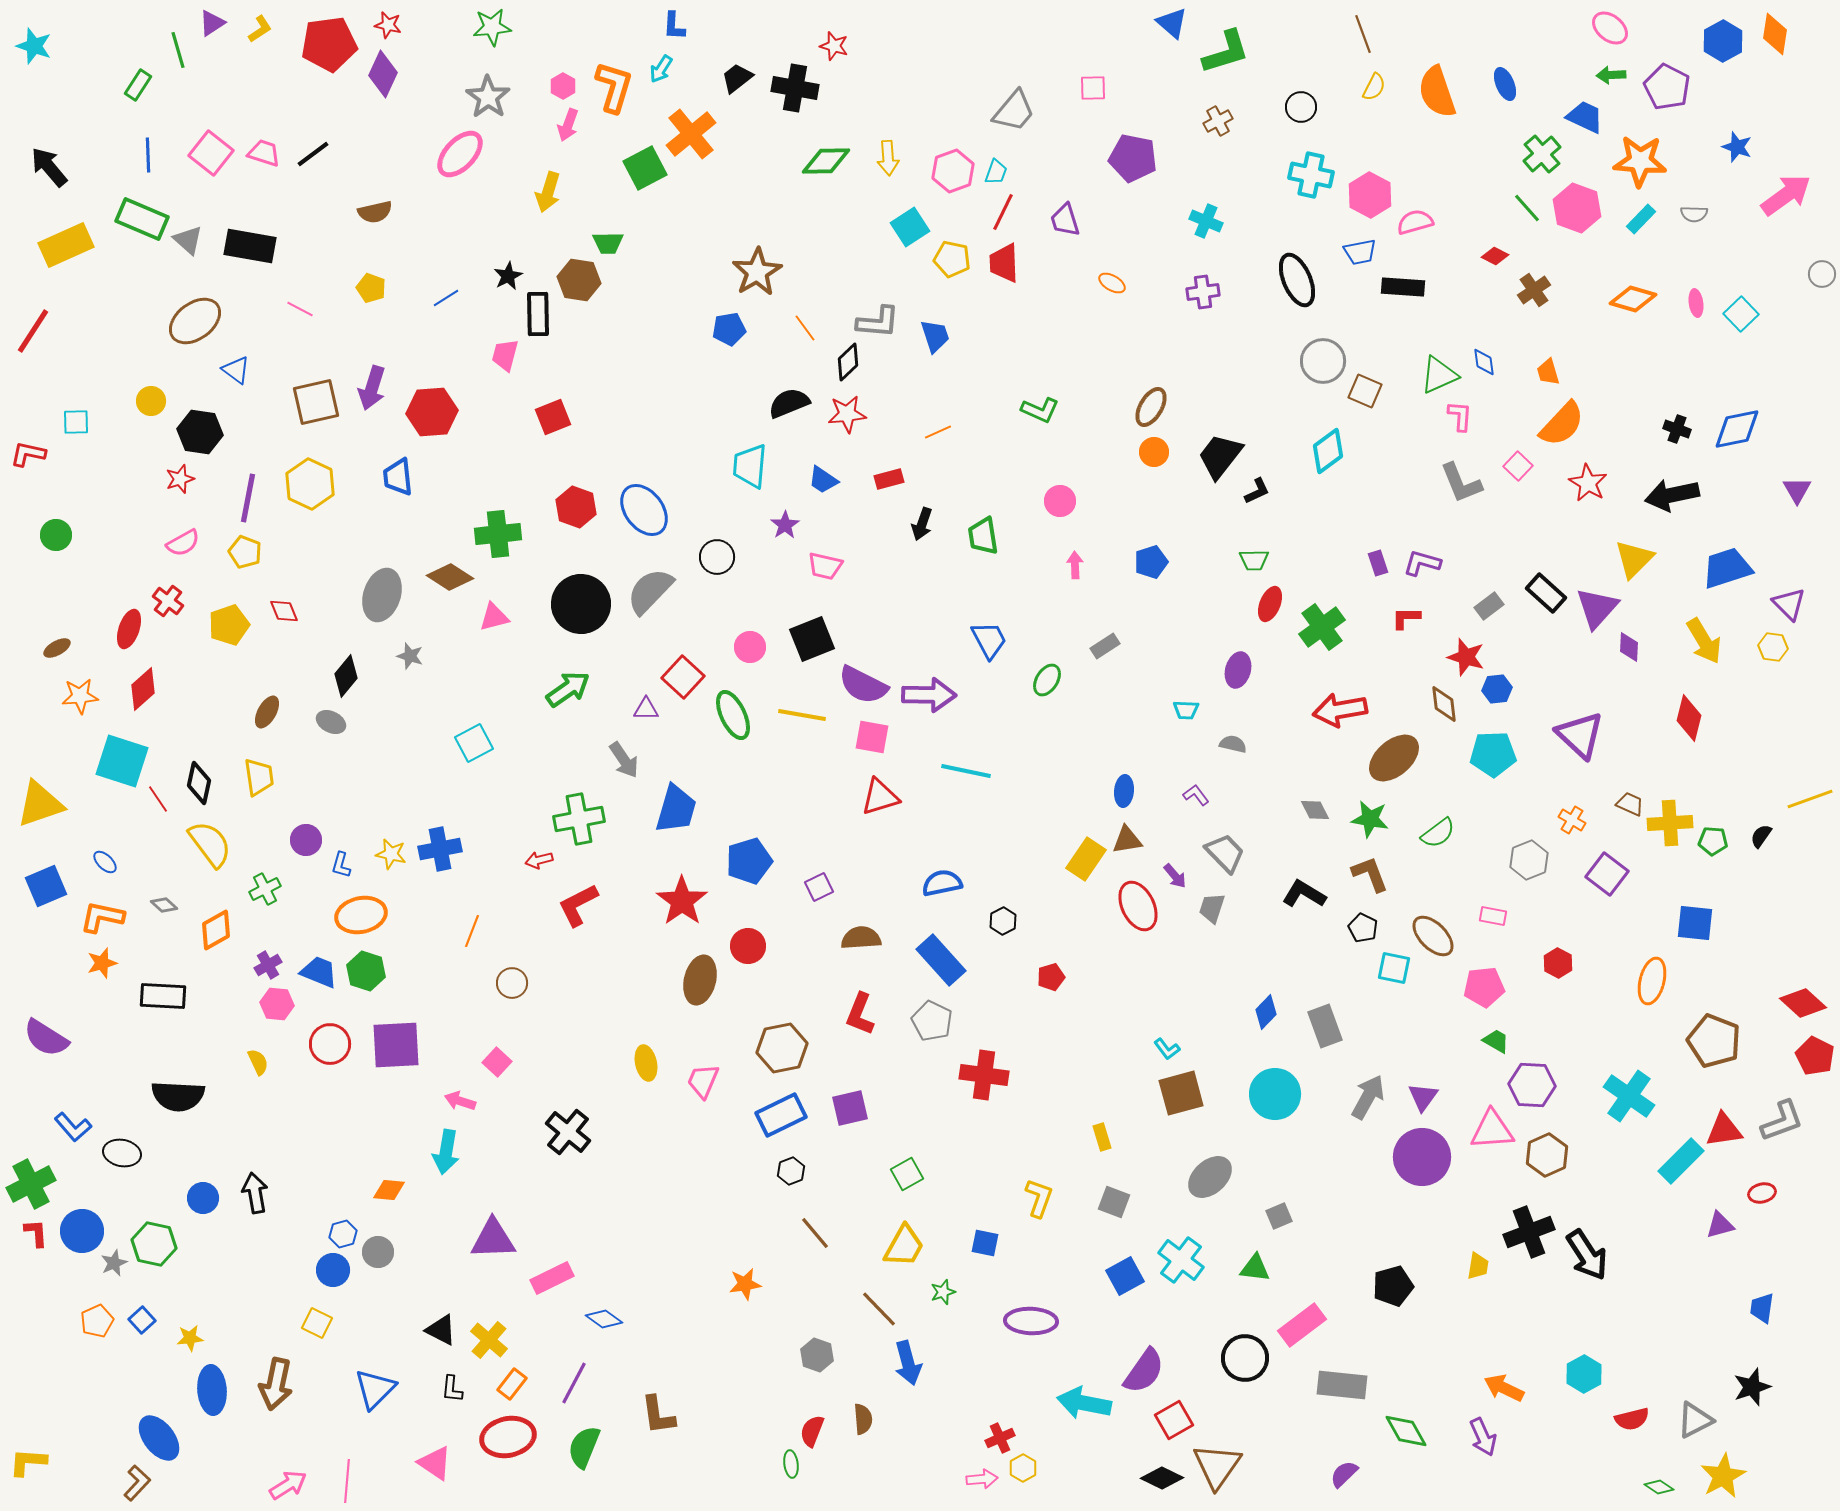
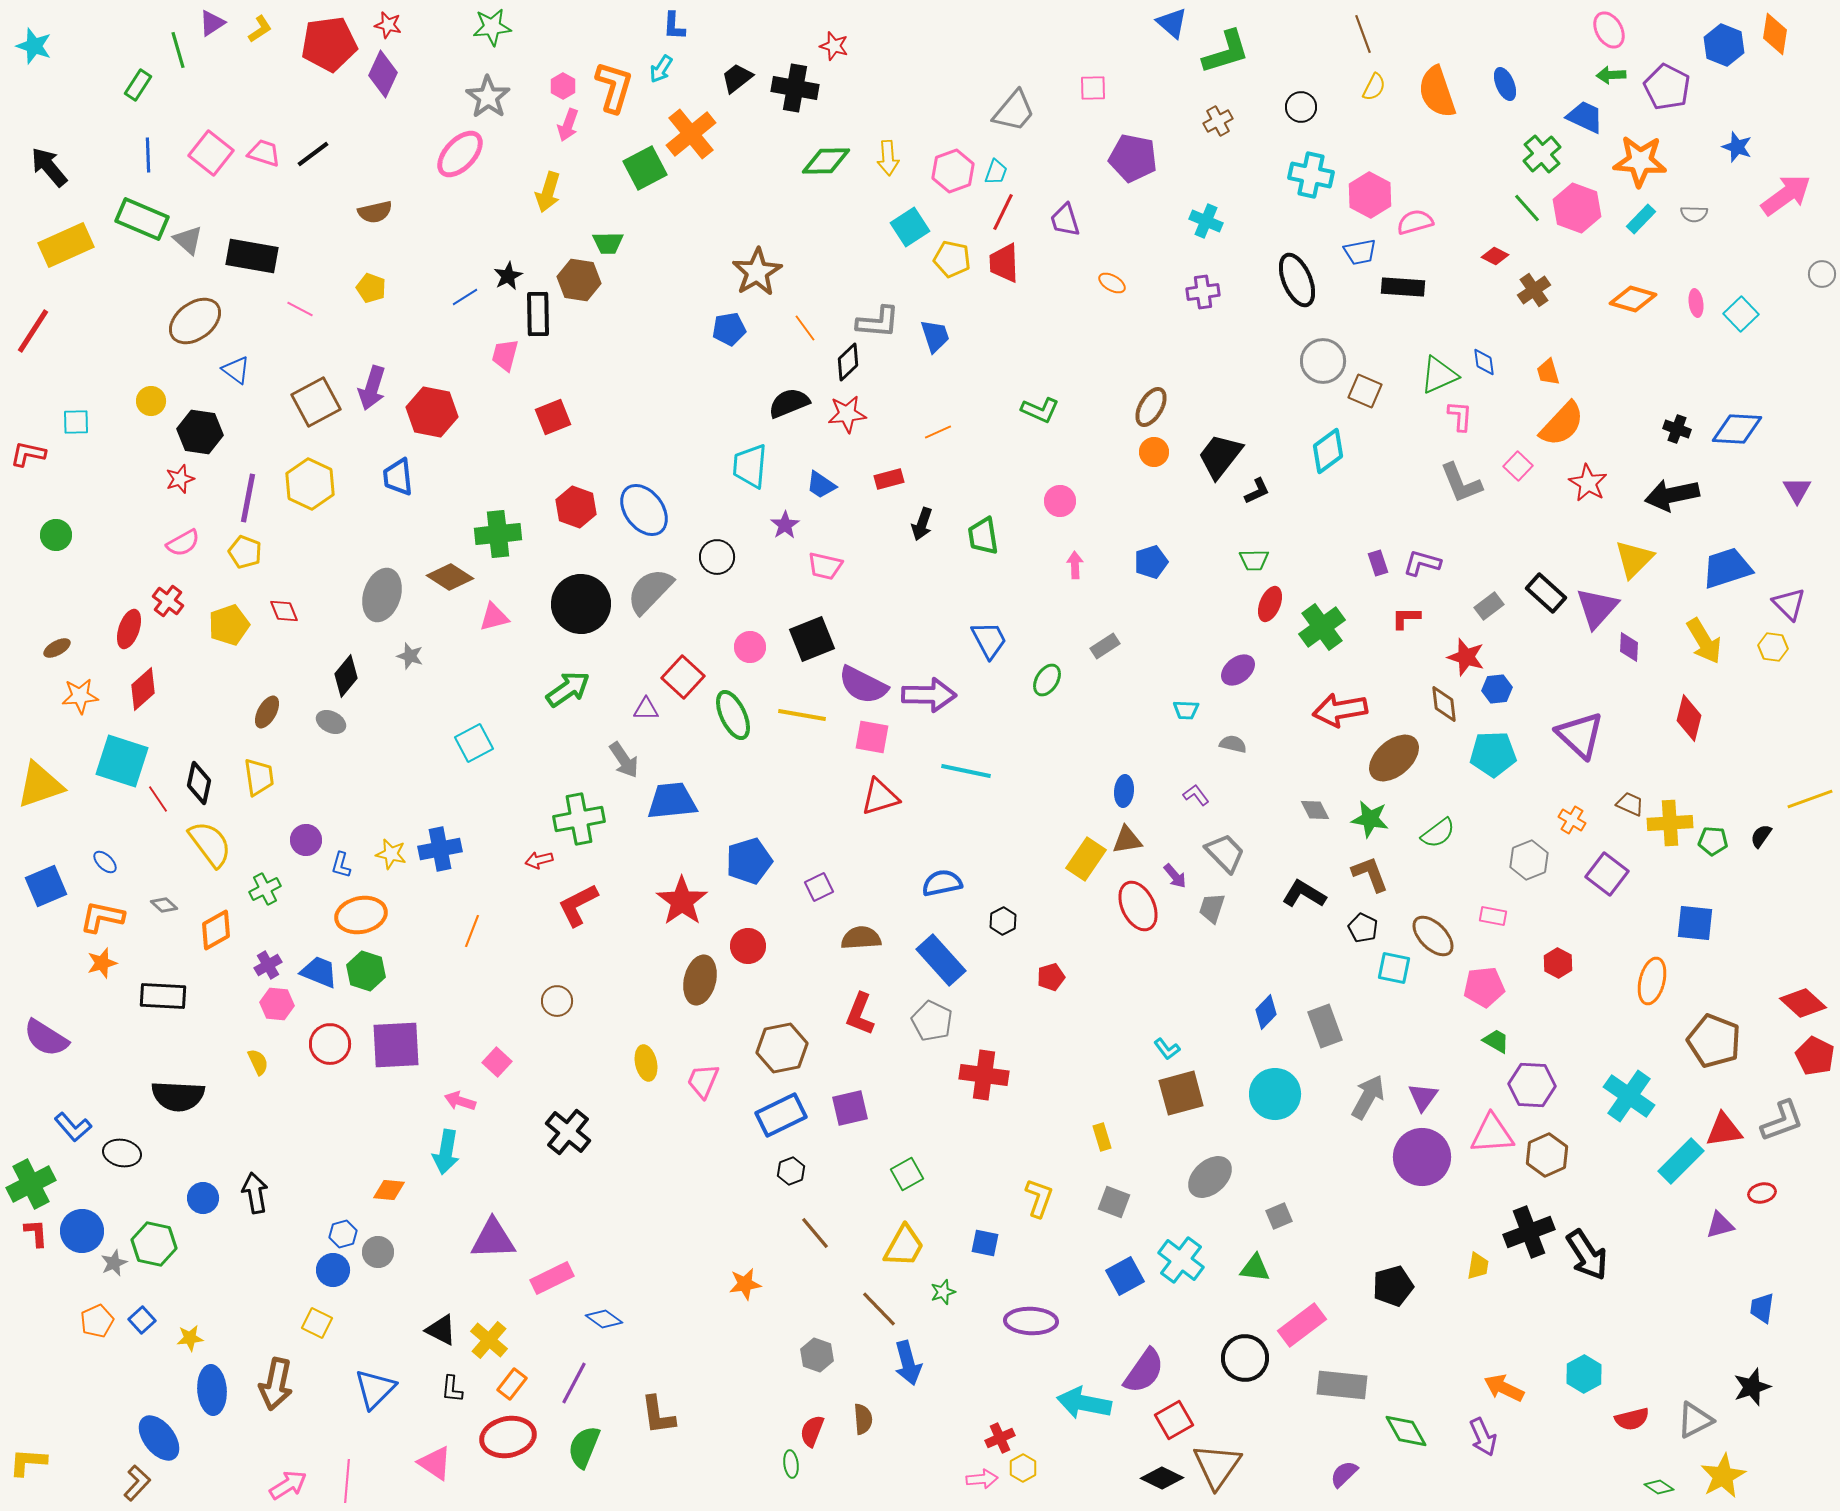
pink ellipse at (1610, 28): moved 1 px left, 2 px down; rotated 21 degrees clockwise
blue hexagon at (1723, 41): moved 1 px right, 4 px down; rotated 9 degrees counterclockwise
black rectangle at (250, 246): moved 2 px right, 10 px down
blue line at (446, 298): moved 19 px right, 1 px up
brown square at (316, 402): rotated 15 degrees counterclockwise
red hexagon at (432, 412): rotated 15 degrees clockwise
blue diamond at (1737, 429): rotated 15 degrees clockwise
blue trapezoid at (823, 480): moved 2 px left, 5 px down
purple ellipse at (1238, 670): rotated 36 degrees clockwise
yellow triangle at (40, 804): moved 19 px up
blue trapezoid at (676, 809): moved 4 px left, 8 px up; rotated 112 degrees counterclockwise
brown circle at (512, 983): moved 45 px right, 18 px down
pink triangle at (1492, 1130): moved 4 px down
